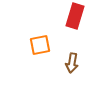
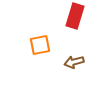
brown arrow: moved 2 px right, 1 px up; rotated 66 degrees clockwise
